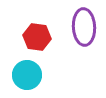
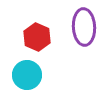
red hexagon: rotated 16 degrees clockwise
